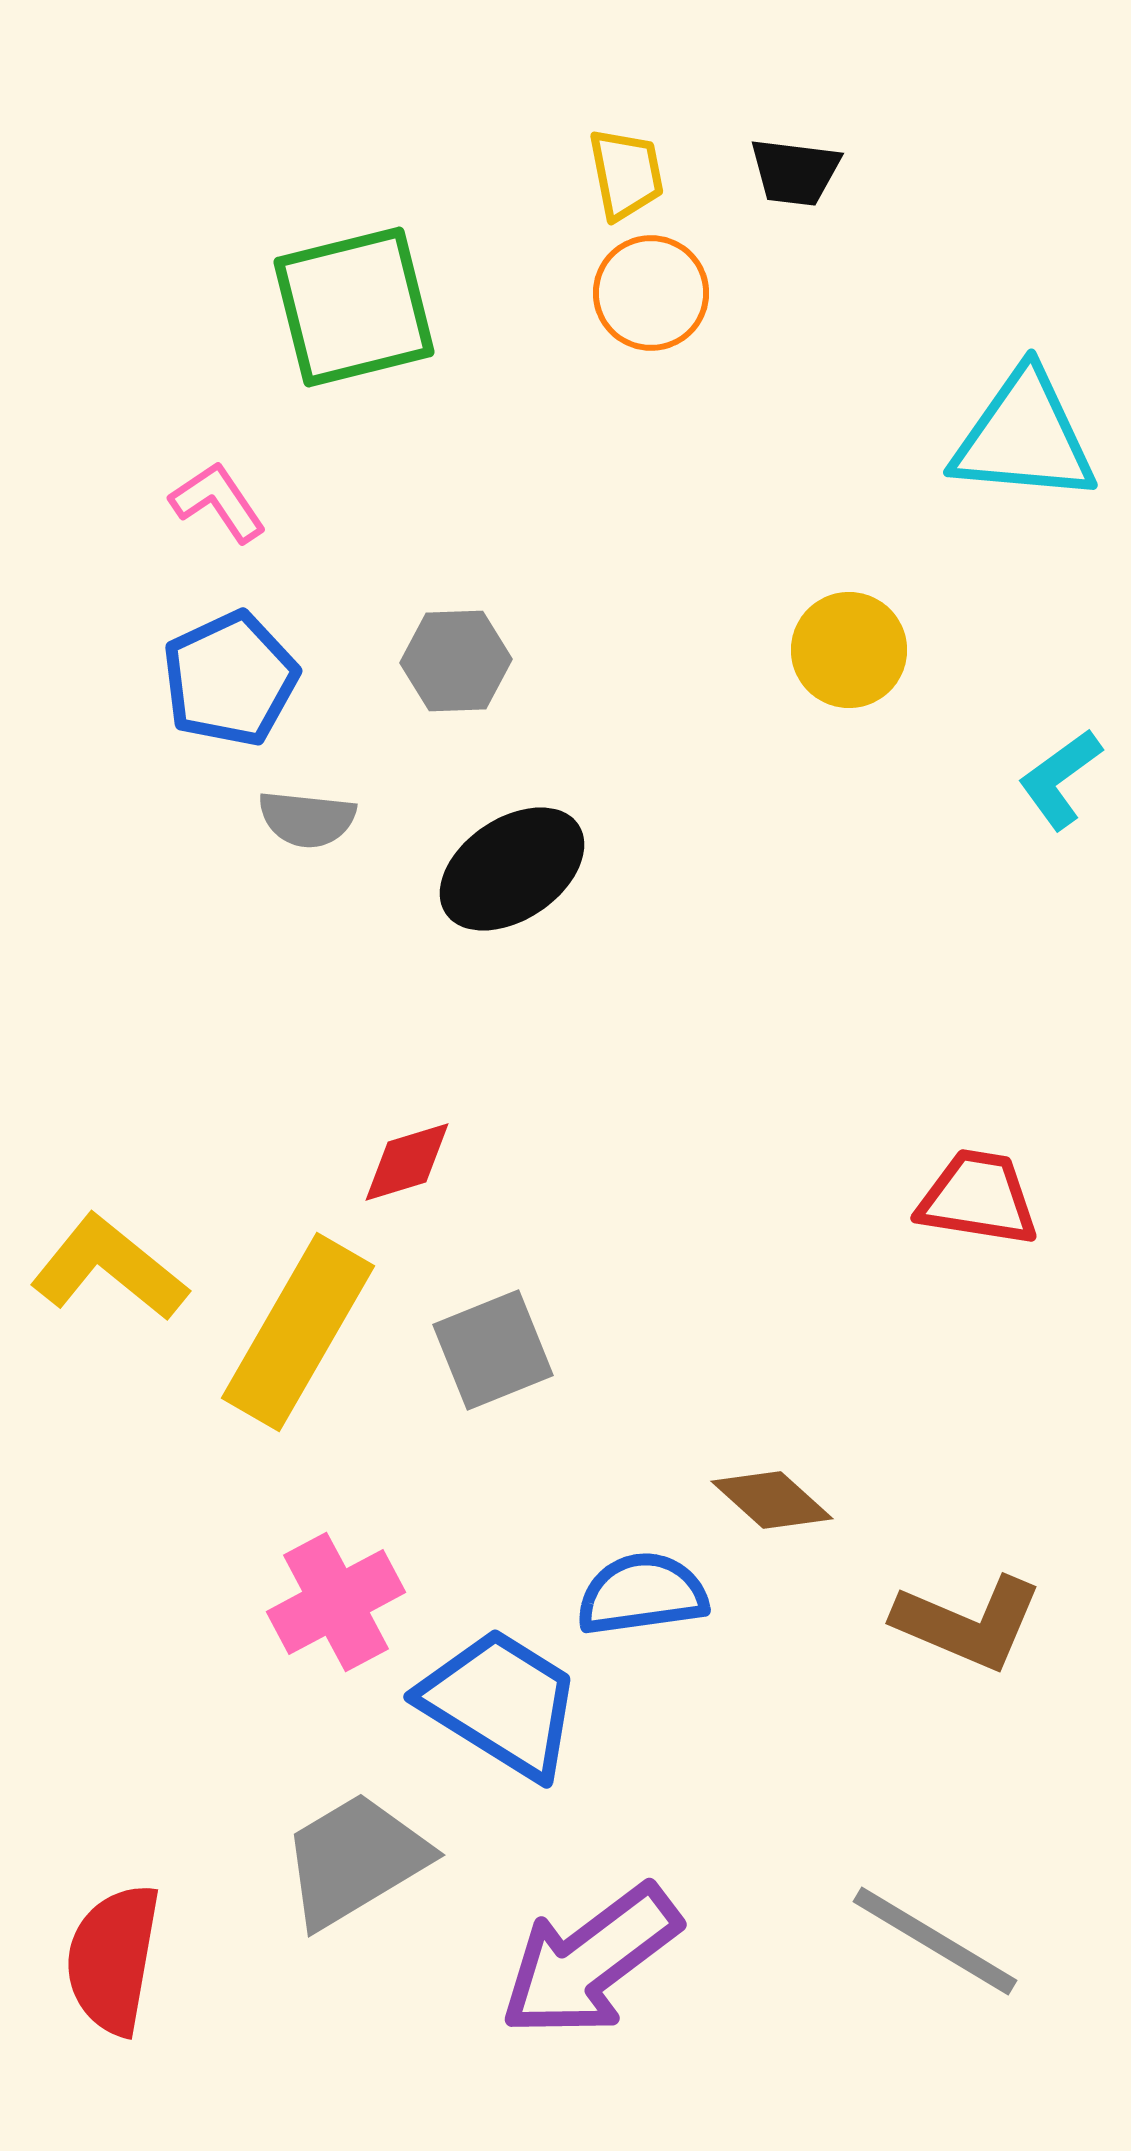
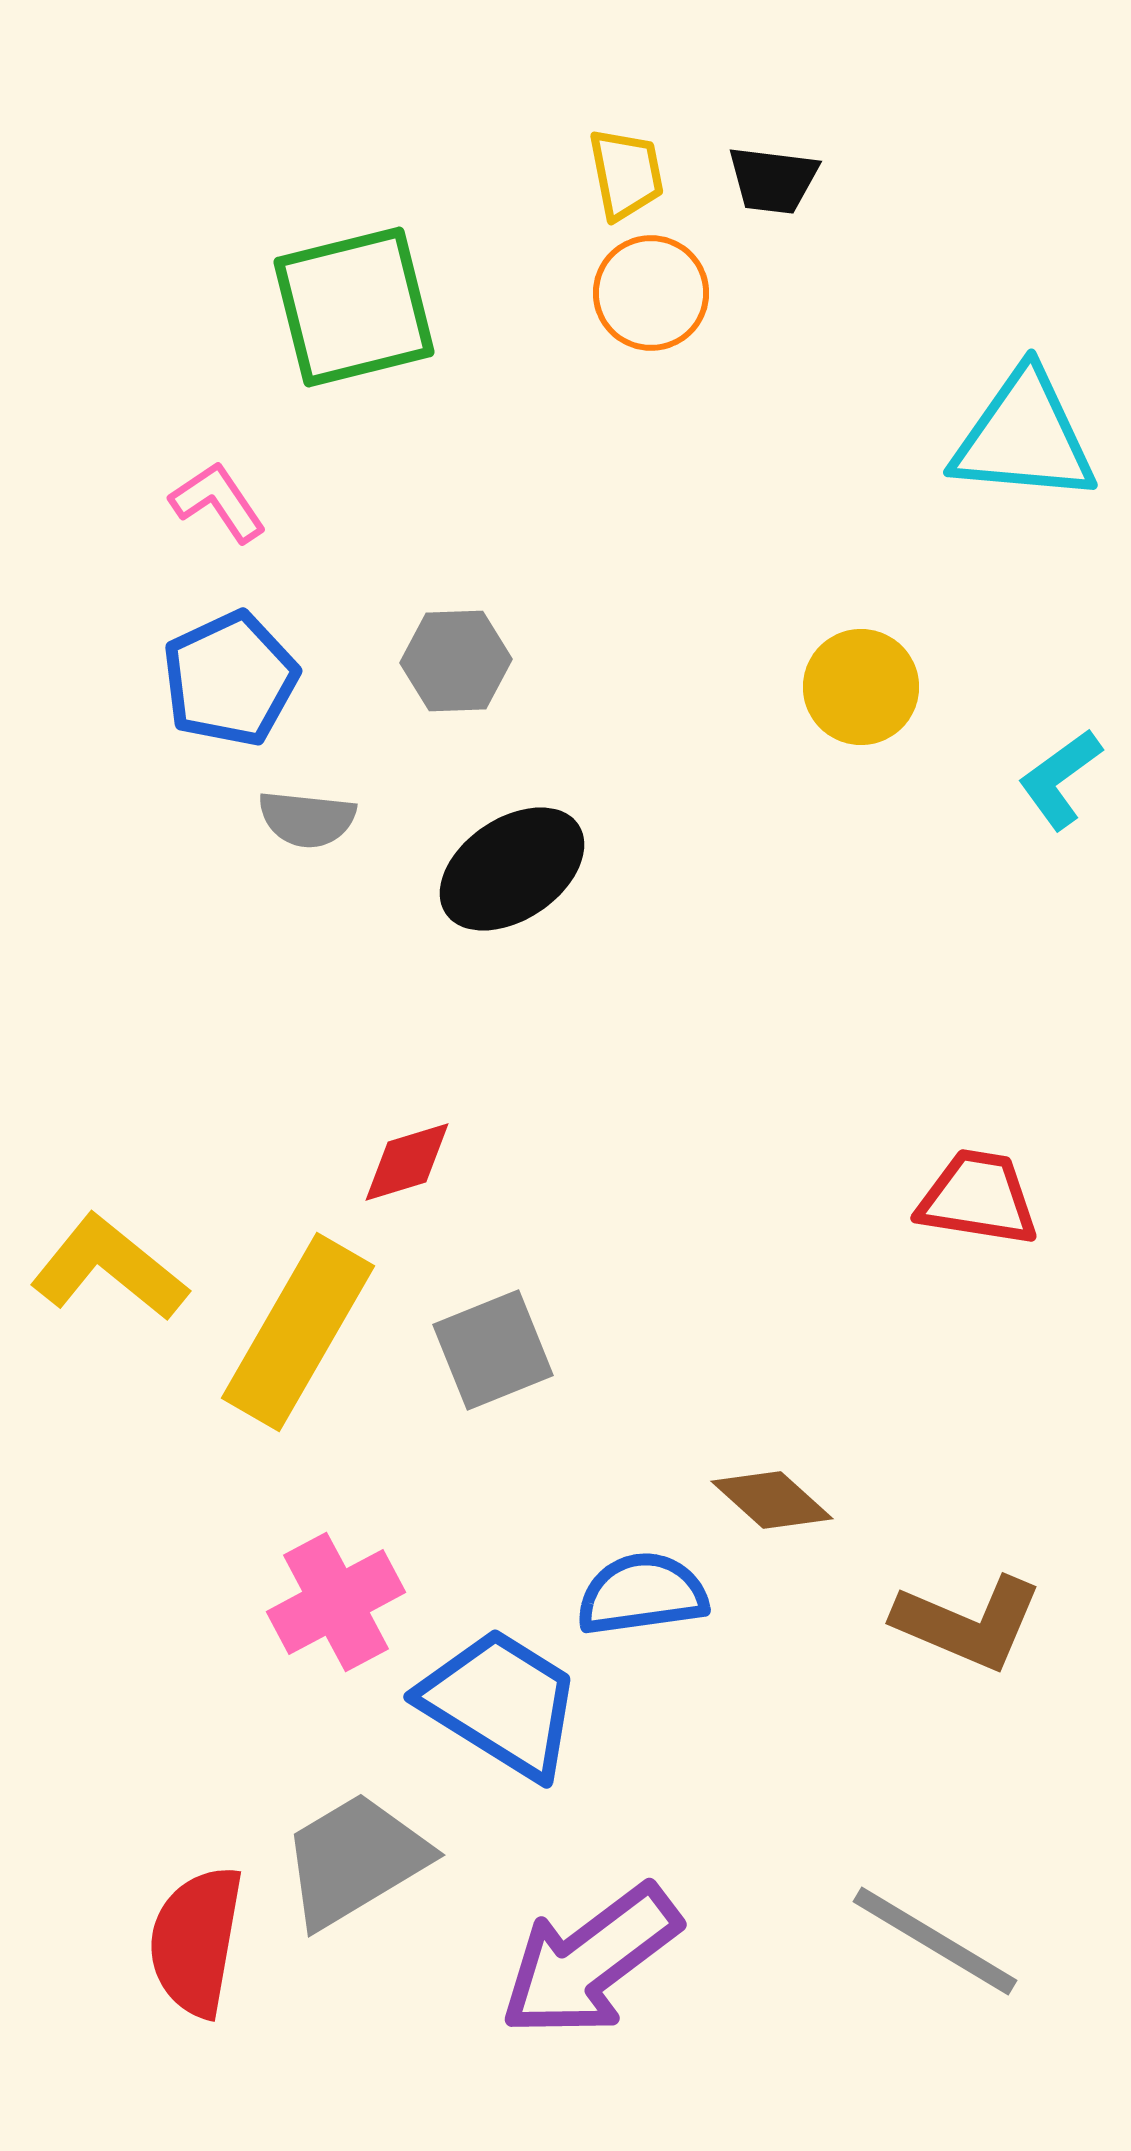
black trapezoid: moved 22 px left, 8 px down
yellow circle: moved 12 px right, 37 px down
red semicircle: moved 83 px right, 18 px up
